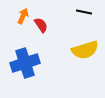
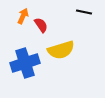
yellow semicircle: moved 24 px left
